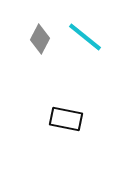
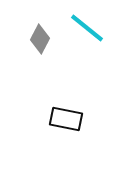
cyan line: moved 2 px right, 9 px up
